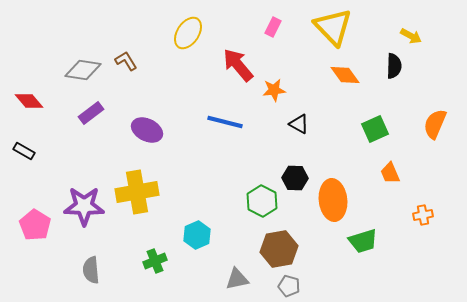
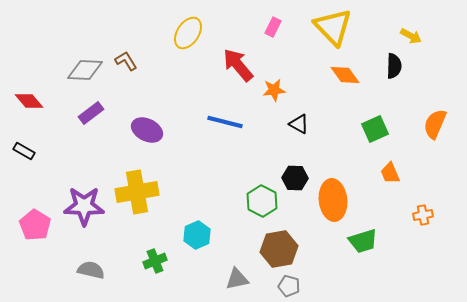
gray diamond: moved 2 px right; rotated 6 degrees counterclockwise
gray semicircle: rotated 108 degrees clockwise
